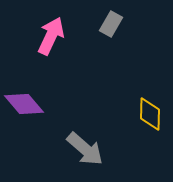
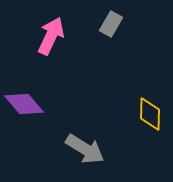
gray arrow: rotated 9 degrees counterclockwise
